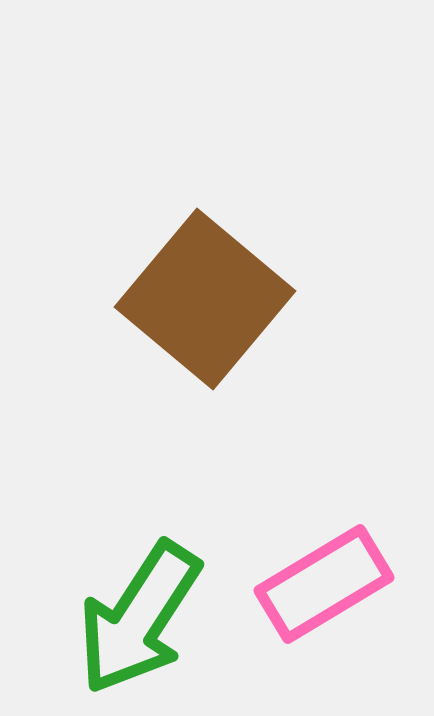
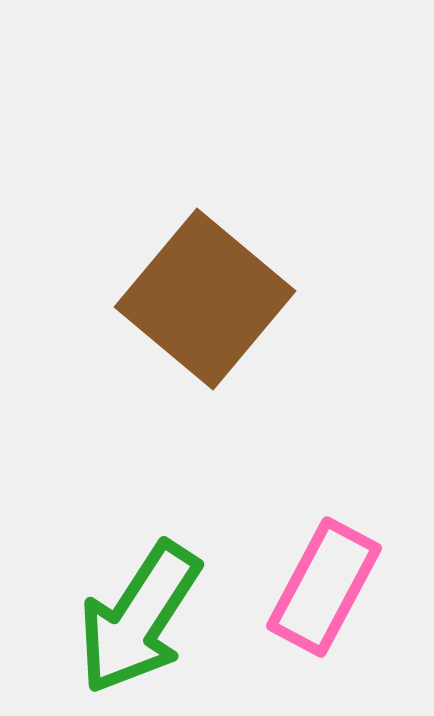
pink rectangle: moved 3 px down; rotated 31 degrees counterclockwise
